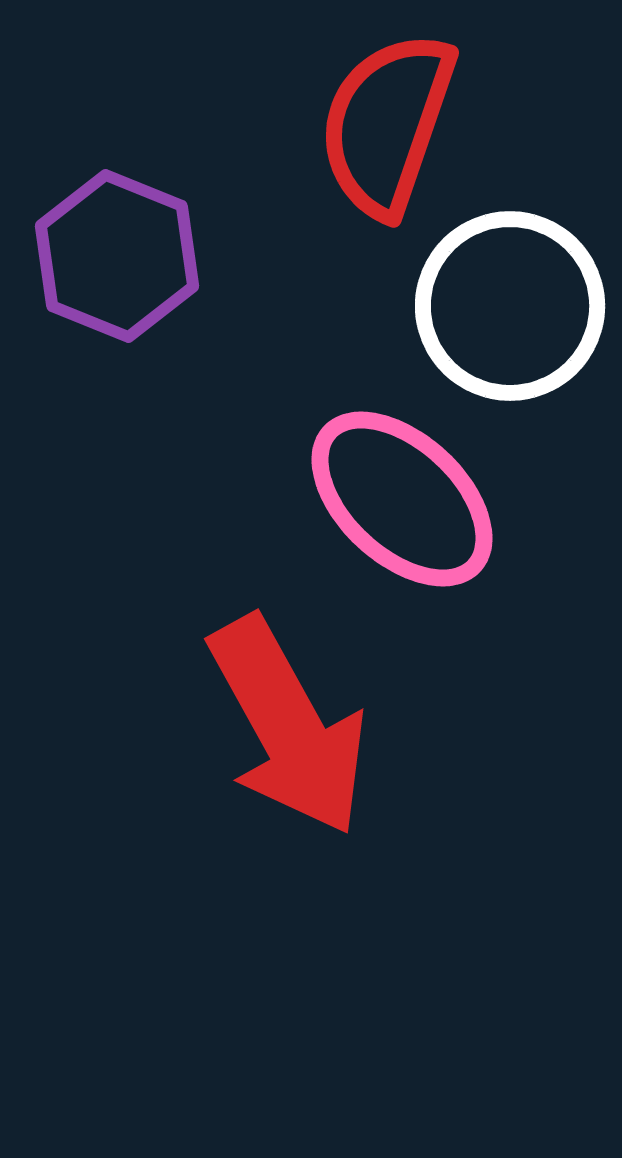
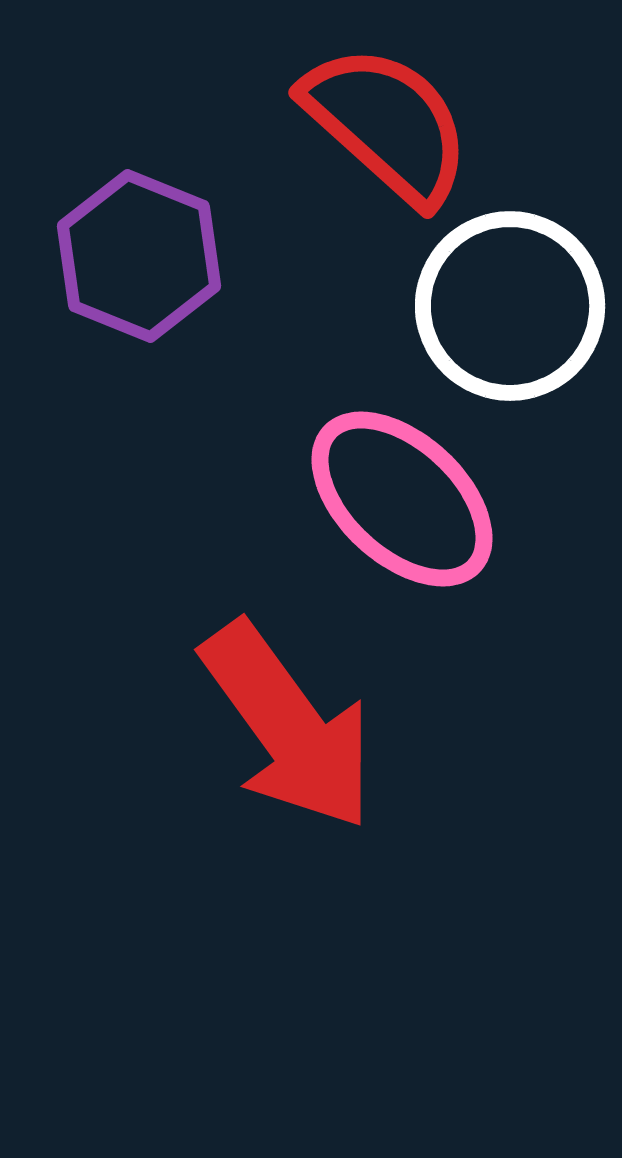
red semicircle: rotated 113 degrees clockwise
purple hexagon: moved 22 px right
red arrow: rotated 7 degrees counterclockwise
